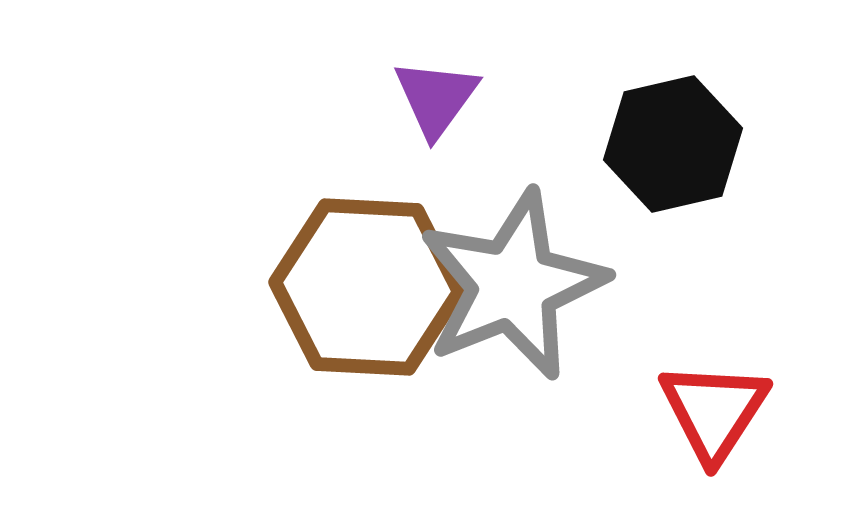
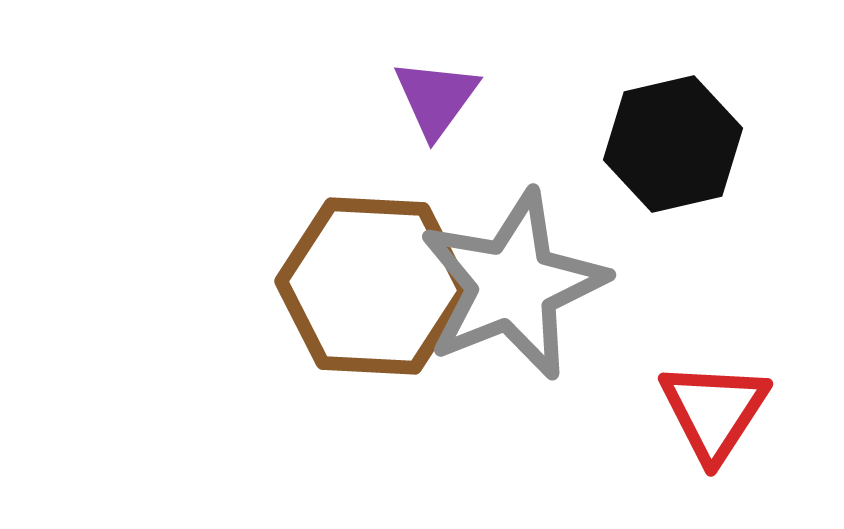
brown hexagon: moved 6 px right, 1 px up
